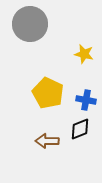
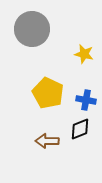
gray circle: moved 2 px right, 5 px down
